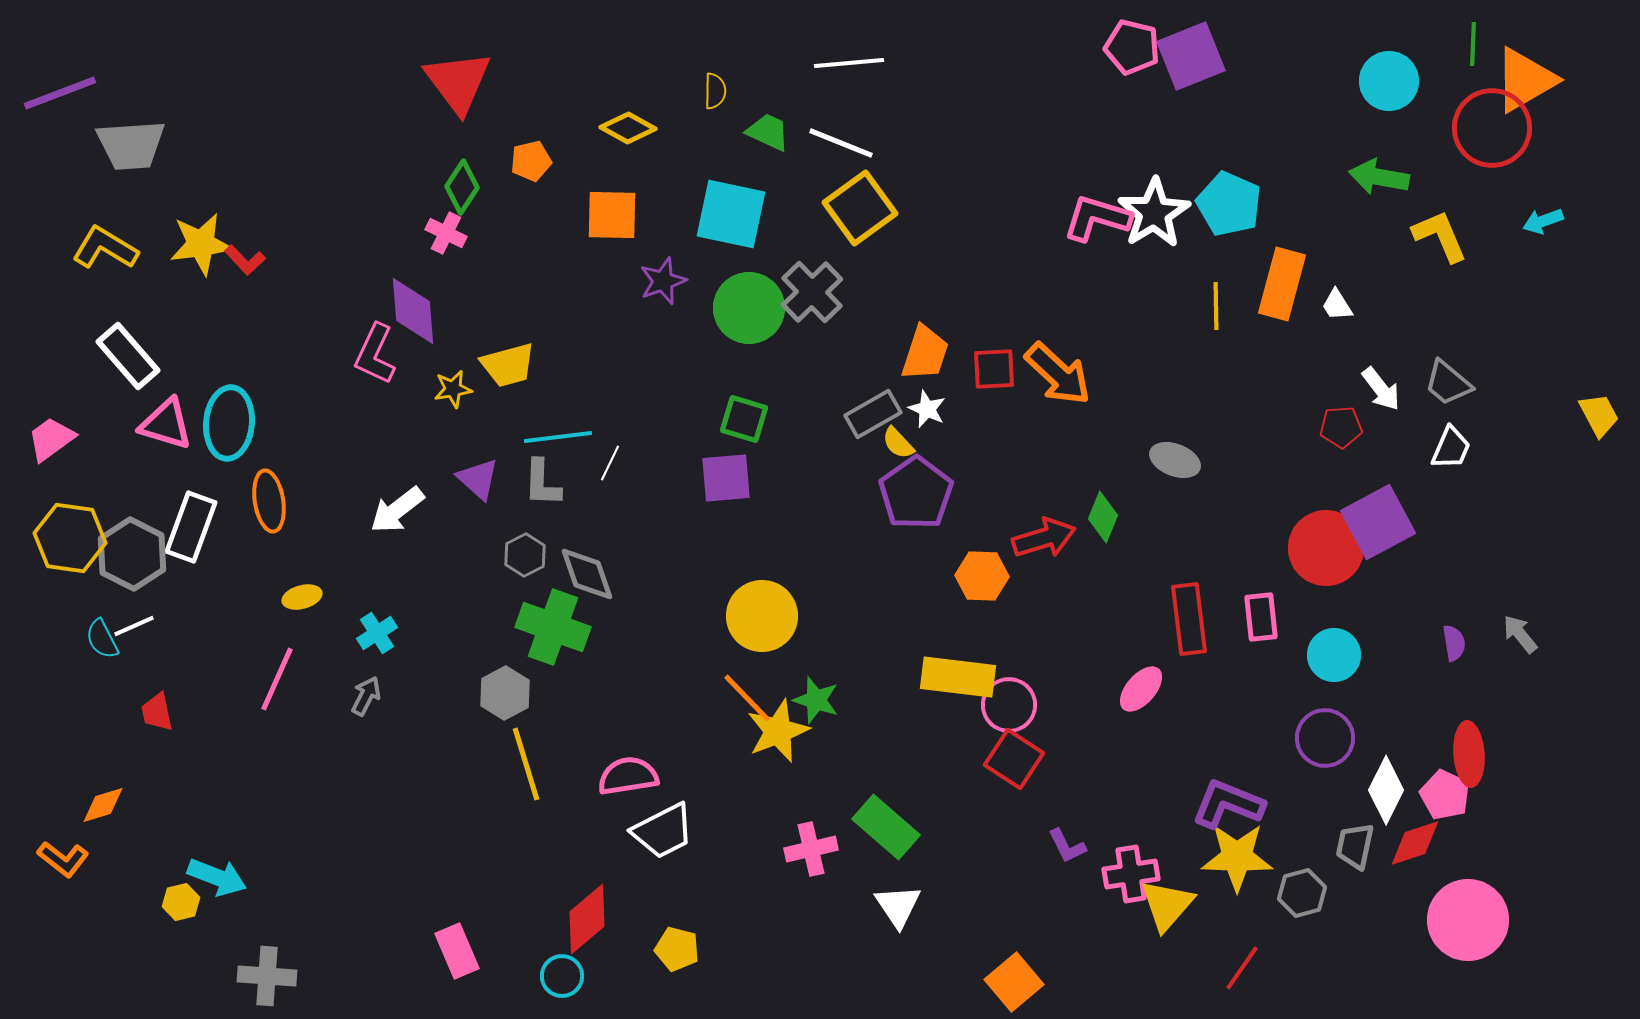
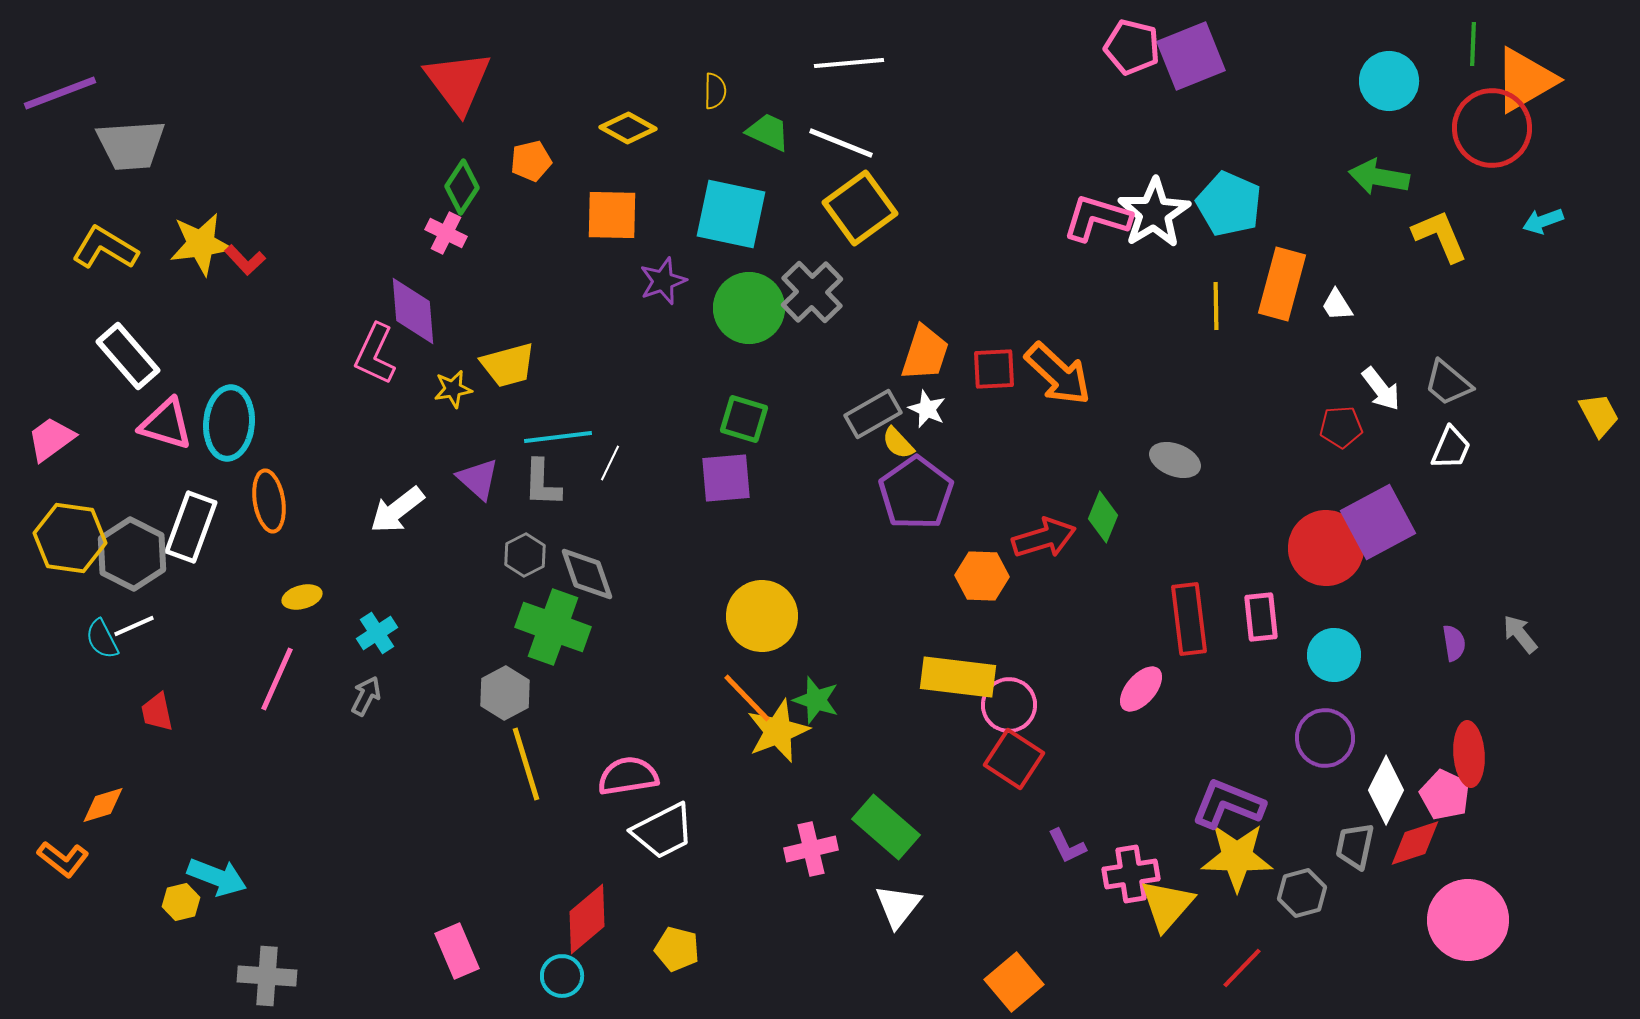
white triangle at (898, 906): rotated 12 degrees clockwise
red line at (1242, 968): rotated 9 degrees clockwise
